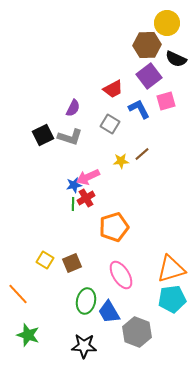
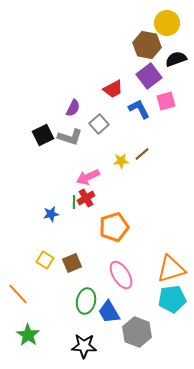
brown hexagon: rotated 12 degrees clockwise
black semicircle: rotated 135 degrees clockwise
gray square: moved 11 px left; rotated 18 degrees clockwise
blue star: moved 23 px left, 29 px down
green line: moved 1 px right, 2 px up
green star: rotated 15 degrees clockwise
